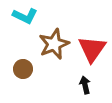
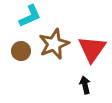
cyan L-shape: moved 5 px right; rotated 50 degrees counterclockwise
brown circle: moved 2 px left, 18 px up
